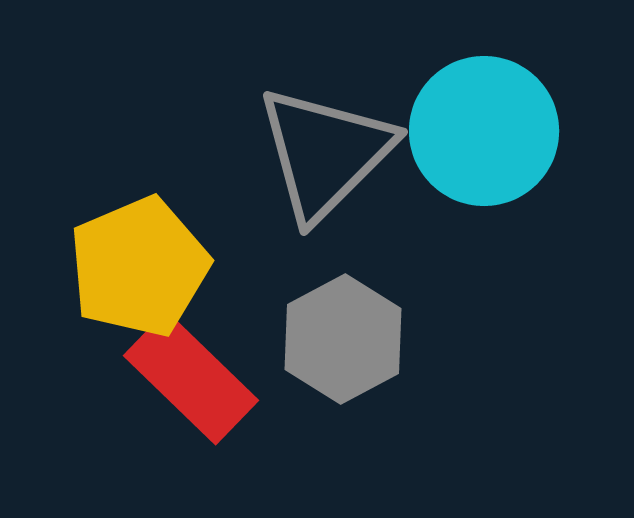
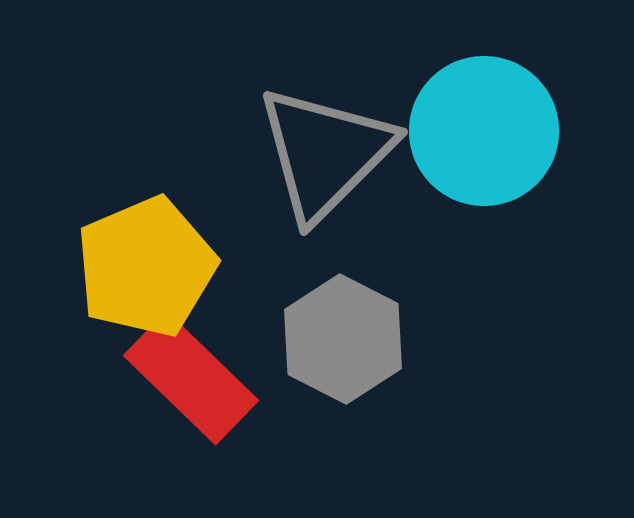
yellow pentagon: moved 7 px right
gray hexagon: rotated 5 degrees counterclockwise
